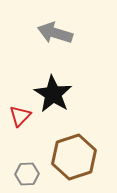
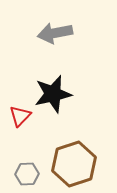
gray arrow: rotated 28 degrees counterclockwise
black star: rotated 27 degrees clockwise
brown hexagon: moved 7 px down
